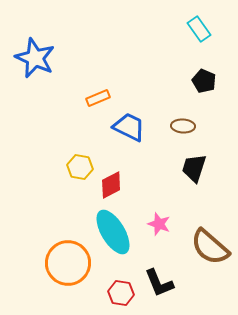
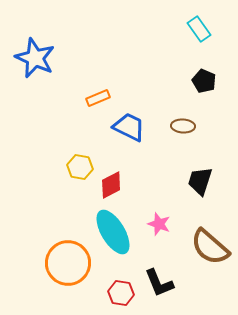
black trapezoid: moved 6 px right, 13 px down
